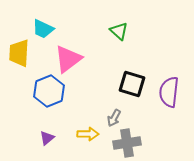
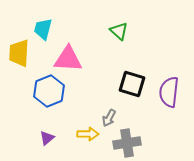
cyan trapezoid: rotated 80 degrees clockwise
pink triangle: rotated 40 degrees clockwise
gray arrow: moved 5 px left
